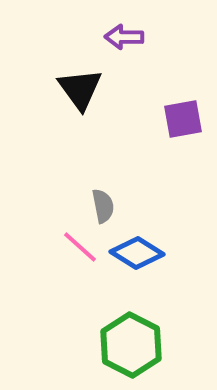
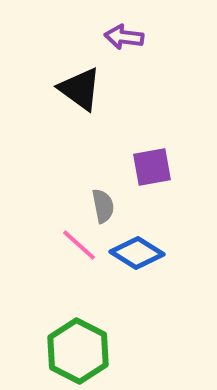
purple arrow: rotated 6 degrees clockwise
black triangle: rotated 18 degrees counterclockwise
purple square: moved 31 px left, 48 px down
pink line: moved 1 px left, 2 px up
green hexagon: moved 53 px left, 6 px down
